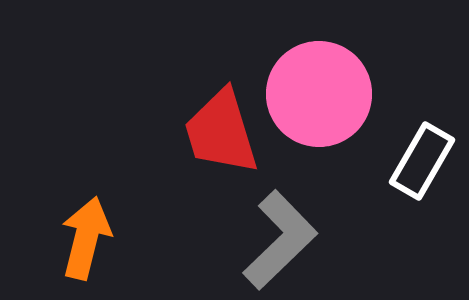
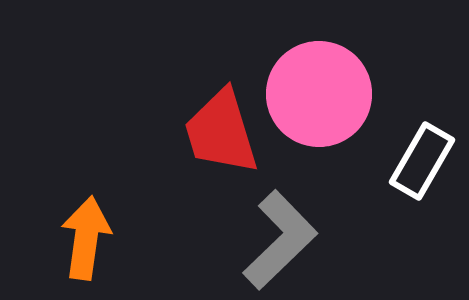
orange arrow: rotated 6 degrees counterclockwise
